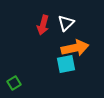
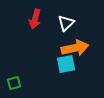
red arrow: moved 8 px left, 6 px up
green square: rotated 16 degrees clockwise
